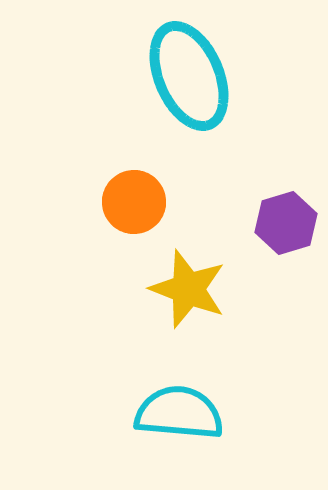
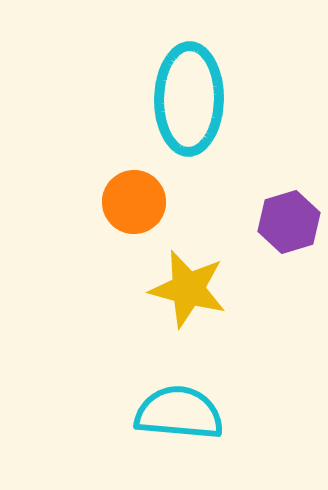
cyan ellipse: moved 23 px down; rotated 24 degrees clockwise
purple hexagon: moved 3 px right, 1 px up
yellow star: rotated 6 degrees counterclockwise
